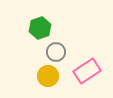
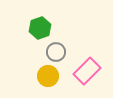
pink rectangle: rotated 12 degrees counterclockwise
